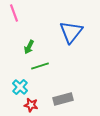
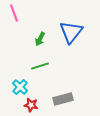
green arrow: moved 11 px right, 8 px up
